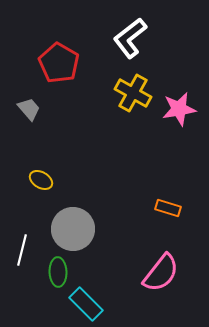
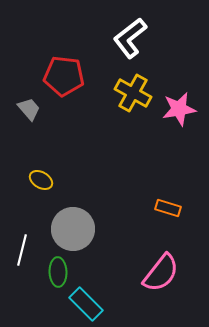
red pentagon: moved 5 px right, 13 px down; rotated 24 degrees counterclockwise
